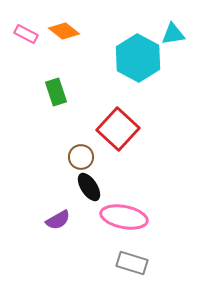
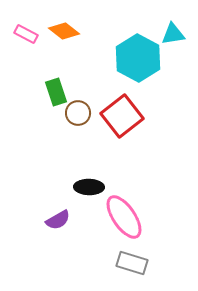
red square: moved 4 px right, 13 px up; rotated 9 degrees clockwise
brown circle: moved 3 px left, 44 px up
black ellipse: rotated 56 degrees counterclockwise
pink ellipse: rotated 45 degrees clockwise
